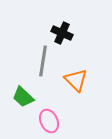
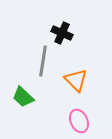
pink ellipse: moved 30 px right
